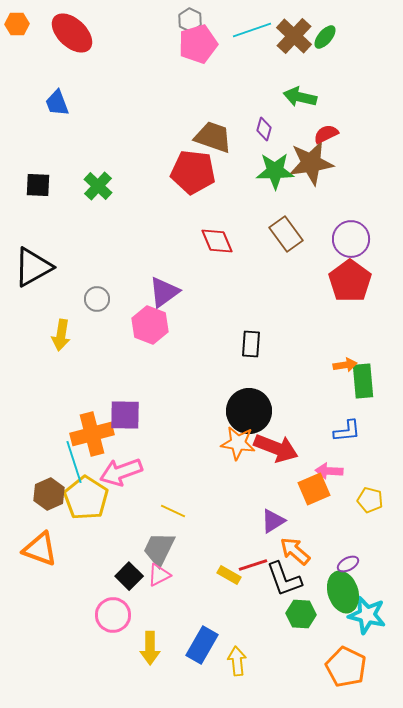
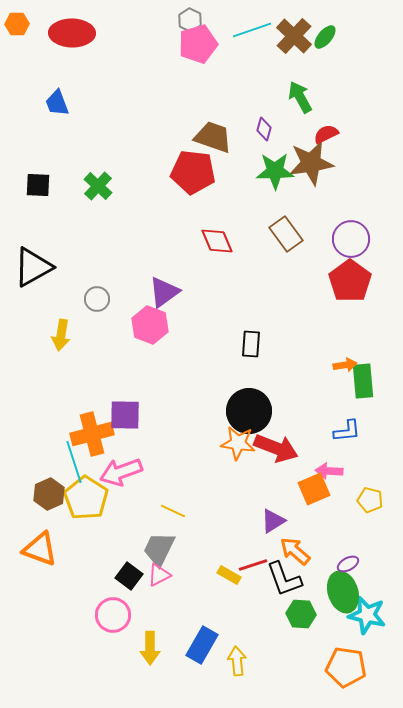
red ellipse at (72, 33): rotated 42 degrees counterclockwise
green arrow at (300, 97): rotated 48 degrees clockwise
black square at (129, 576): rotated 8 degrees counterclockwise
orange pentagon at (346, 667): rotated 18 degrees counterclockwise
